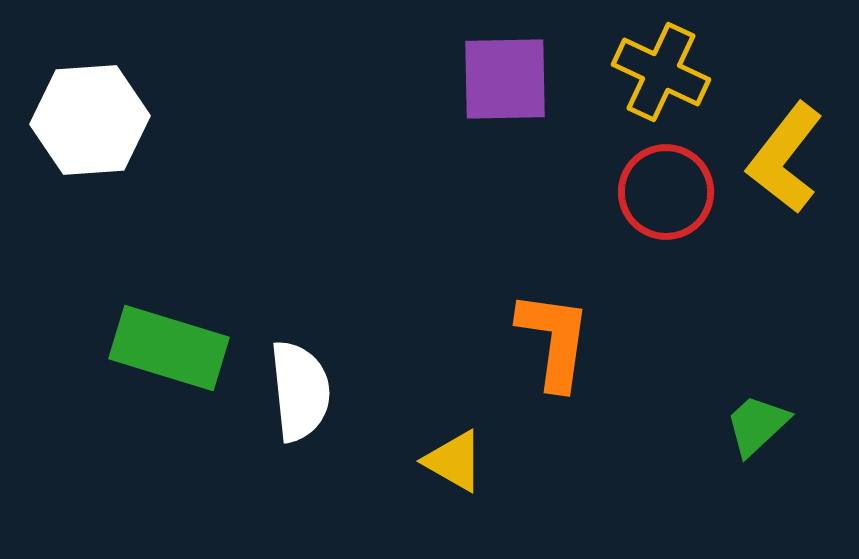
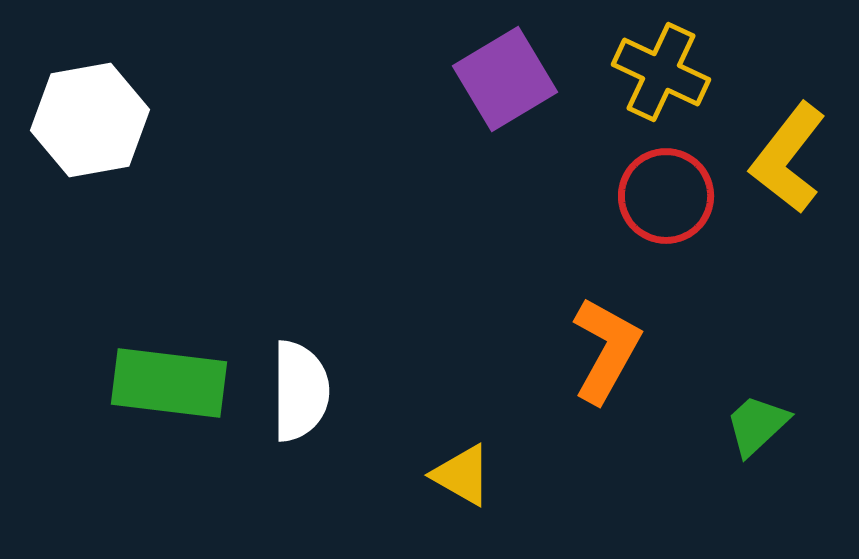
purple square: rotated 30 degrees counterclockwise
white hexagon: rotated 6 degrees counterclockwise
yellow L-shape: moved 3 px right
red circle: moved 4 px down
orange L-shape: moved 52 px right, 10 px down; rotated 21 degrees clockwise
green rectangle: moved 35 px down; rotated 10 degrees counterclockwise
white semicircle: rotated 6 degrees clockwise
yellow triangle: moved 8 px right, 14 px down
